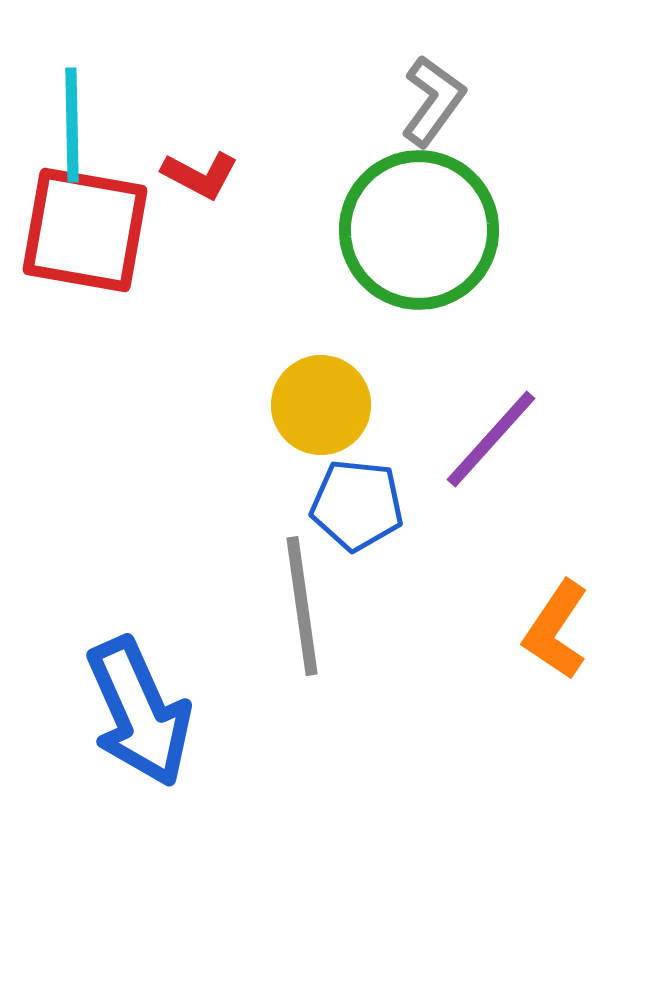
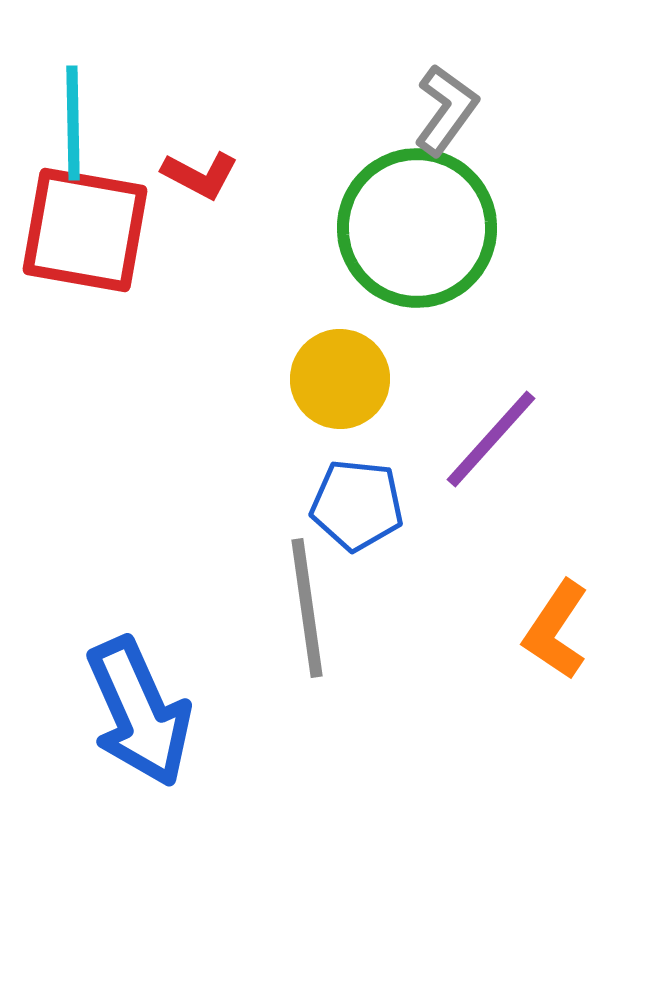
gray L-shape: moved 13 px right, 9 px down
cyan line: moved 1 px right, 2 px up
green circle: moved 2 px left, 2 px up
yellow circle: moved 19 px right, 26 px up
gray line: moved 5 px right, 2 px down
